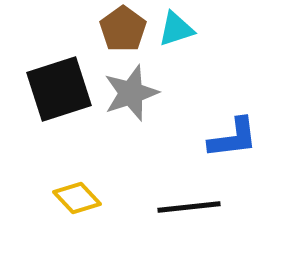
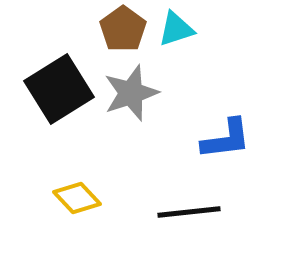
black square: rotated 14 degrees counterclockwise
blue L-shape: moved 7 px left, 1 px down
black line: moved 5 px down
